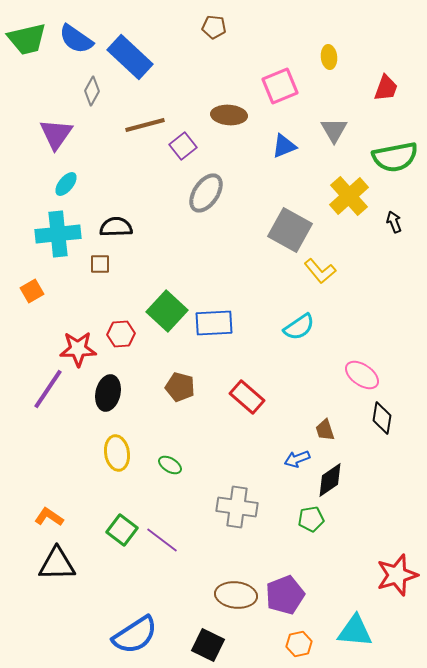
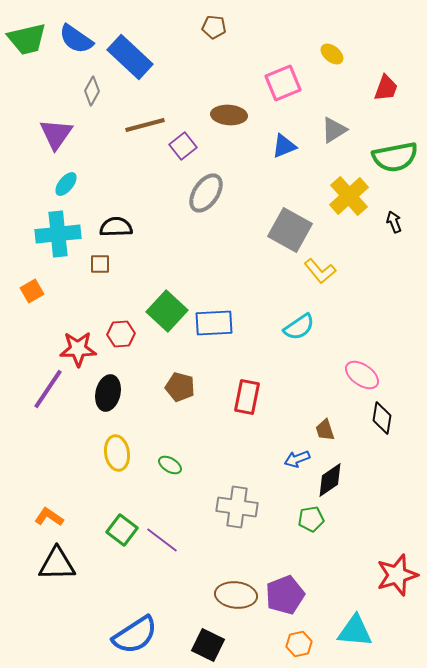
yellow ellipse at (329, 57): moved 3 px right, 3 px up; rotated 45 degrees counterclockwise
pink square at (280, 86): moved 3 px right, 3 px up
gray triangle at (334, 130): rotated 28 degrees clockwise
red rectangle at (247, 397): rotated 60 degrees clockwise
